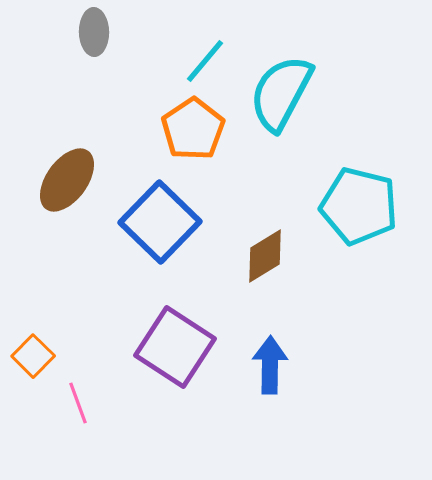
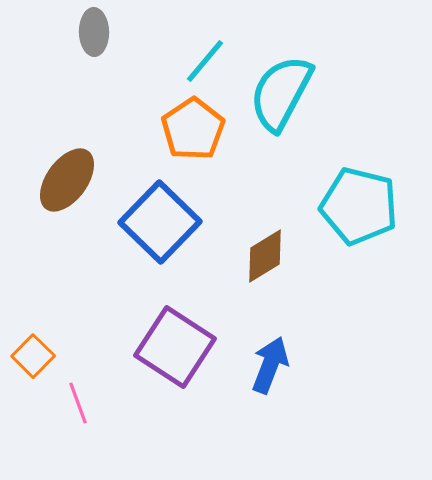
blue arrow: rotated 20 degrees clockwise
